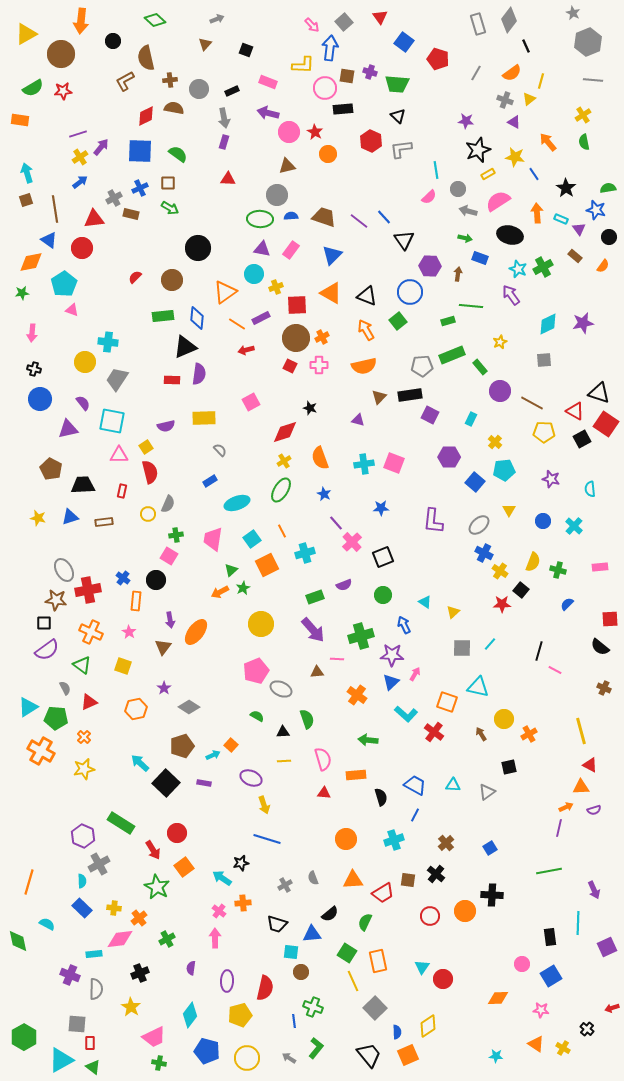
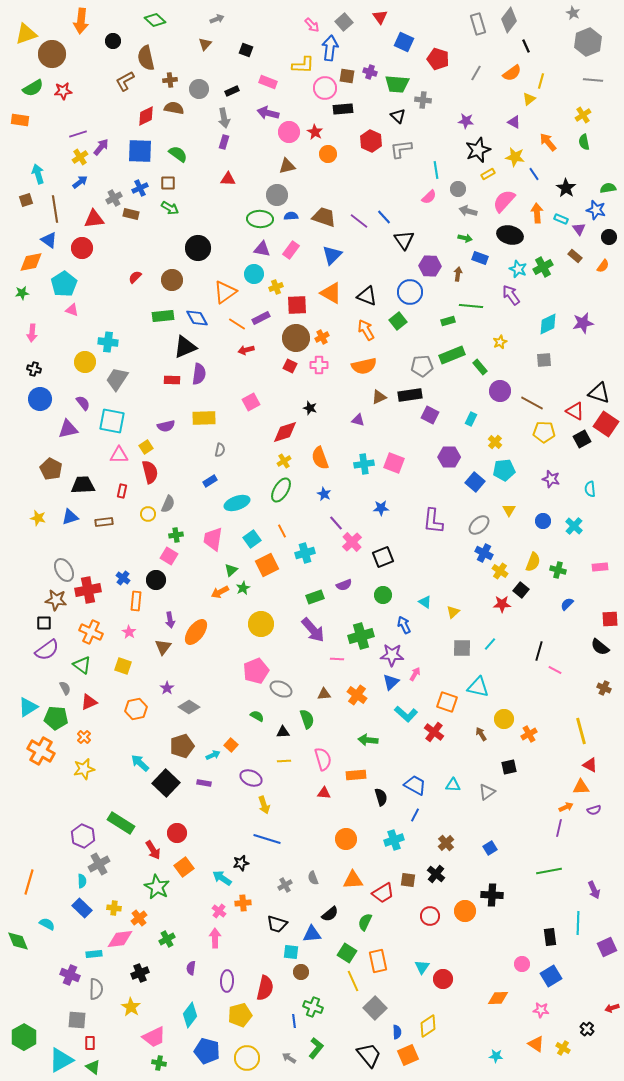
yellow triangle at (26, 34): rotated 10 degrees clockwise
blue square at (404, 42): rotated 12 degrees counterclockwise
brown circle at (61, 54): moved 9 px left
gray cross at (505, 100): moved 82 px left; rotated 14 degrees counterclockwise
cyan arrow at (27, 173): moved 11 px right, 1 px down
pink semicircle at (498, 201): moved 6 px right; rotated 15 degrees counterclockwise
blue diamond at (197, 318): rotated 35 degrees counterclockwise
brown triangle at (379, 397): rotated 21 degrees clockwise
gray semicircle at (220, 450): rotated 56 degrees clockwise
brown triangle at (317, 672): moved 7 px right, 22 px down
purple star at (164, 688): moved 3 px right
green diamond at (18, 941): rotated 10 degrees counterclockwise
gray square at (77, 1024): moved 4 px up
